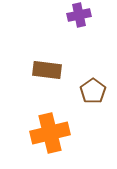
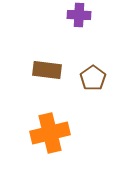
purple cross: rotated 15 degrees clockwise
brown pentagon: moved 13 px up
